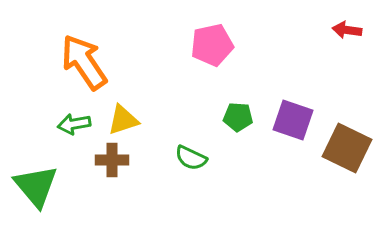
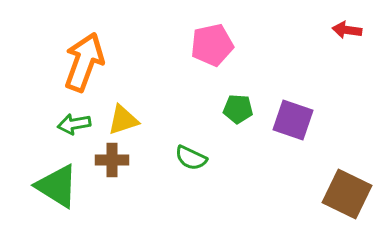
orange arrow: rotated 54 degrees clockwise
green pentagon: moved 8 px up
brown square: moved 46 px down
green triangle: moved 21 px right; rotated 18 degrees counterclockwise
